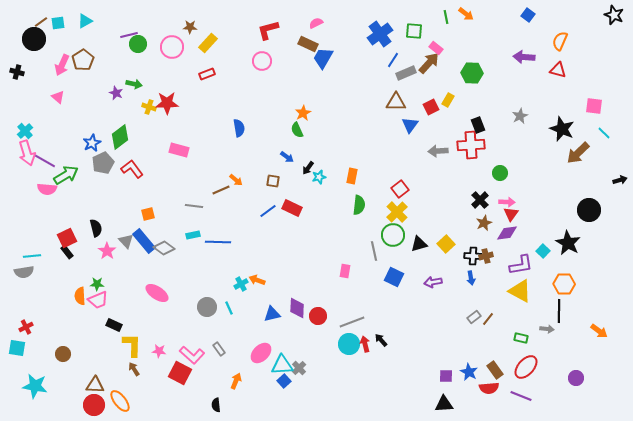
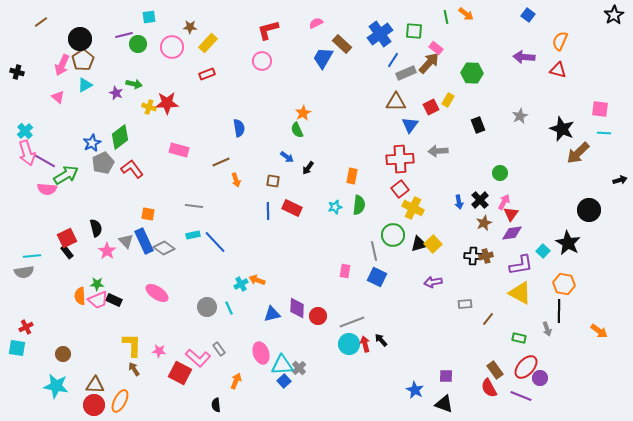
black star at (614, 15): rotated 18 degrees clockwise
cyan triangle at (85, 21): moved 64 px down
cyan square at (58, 23): moved 91 px right, 6 px up
purple line at (129, 35): moved 5 px left
black circle at (34, 39): moved 46 px right
brown rectangle at (308, 44): moved 34 px right; rotated 18 degrees clockwise
pink square at (594, 106): moved 6 px right, 3 px down
cyan line at (604, 133): rotated 40 degrees counterclockwise
red cross at (471, 145): moved 71 px left, 14 px down
cyan star at (319, 177): moved 16 px right, 30 px down
orange arrow at (236, 180): rotated 32 degrees clockwise
brown line at (221, 190): moved 28 px up
pink arrow at (507, 202): moved 3 px left; rotated 63 degrees counterclockwise
blue line at (268, 211): rotated 54 degrees counterclockwise
yellow cross at (397, 212): moved 16 px right, 4 px up; rotated 20 degrees counterclockwise
orange square at (148, 214): rotated 24 degrees clockwise
purple diamond at (507, 233): moved 5 px right
blue rectangle at (144, 241): rotated 15 degrees clockwise
blue line at (218, 242): moved 3 px left; rotated 45 degrees clockwise
yellow square at (446, 244): moved 13 px left
blue square at (394, 277): moved 17 px left
blue arrow at (471, 278): moved 12 px left, 76 px up
orange hexagon at (564, 284): rotated 10 degrees clockwise
yellow triangle at (520, 291): moved 2 px down
gray rectangle at (474, 317): moved 9 px left, 13 px up; rotated 32 degrees clockwise
black rectangle at (114, 325): moved 25 px up
gray arrow at (547, 329): rotated 64 degrees clockwise
green rectangle at (521, 338): moved 2 px left
pink ellipse at (261, 353): rotated 65 degrees counterclockwise
pink L-shape at (192, 355): moved 6 px right, 3 px down
blue star at (469, 372): moved 54 px left, 18 px down
purple circle at (576, 378): moved 36 px left
cyan star at (35, 386): moved 21 px right
red semicircle at (489, 388): rotated 66 degrees clockwise
orange ellipse at (120, 401): rotated 65 degrees clockwise
black triangle at (444, 404): rotated 24 degrees clockwise
